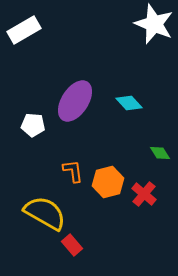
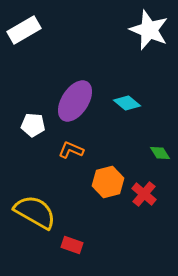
white star: moved 5 px left, 6 px down
cyan diamond: moved 2 px left; rotated 8 degrees counterclockwise
orange L-shape: moved 2 px left, 21 px up; rotated 60 degrees counterclockwise
yellow semicircle: moved 10 px left, 1 px up
red rectangle: rotated 30 degrees counterclockwise
